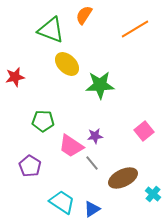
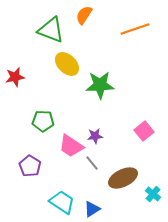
orange line: rotated 12 degrees clockwise
